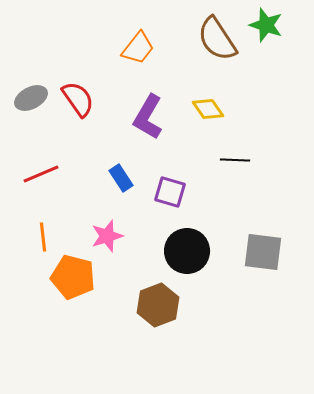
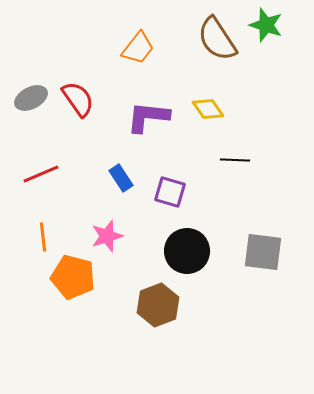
purple L-shape: rotated 66 degrees clockwise
